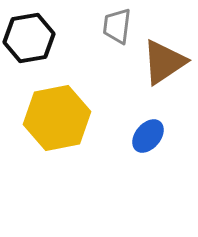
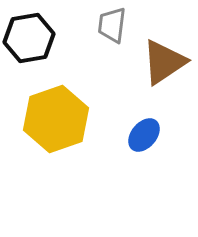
gray trapezoid: moved 5 px left, 1 px up
yellow hexagon: moved 1 px left, 1 px down; rotated 8 degrees counterclockwise
blue ellipse: moved 4 px left, 1 px up
